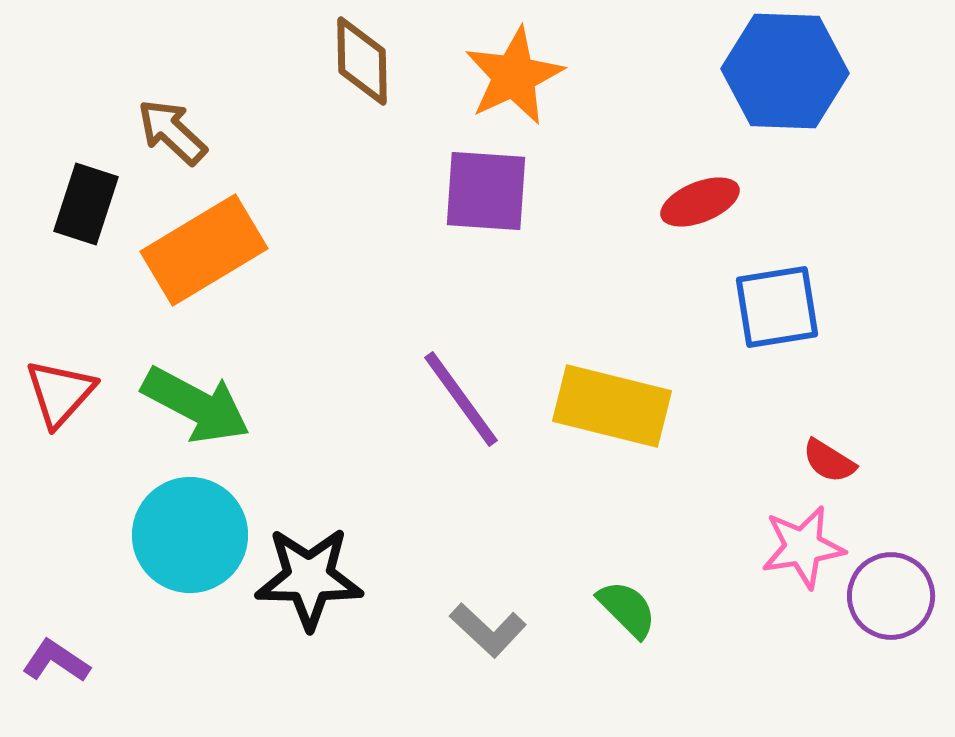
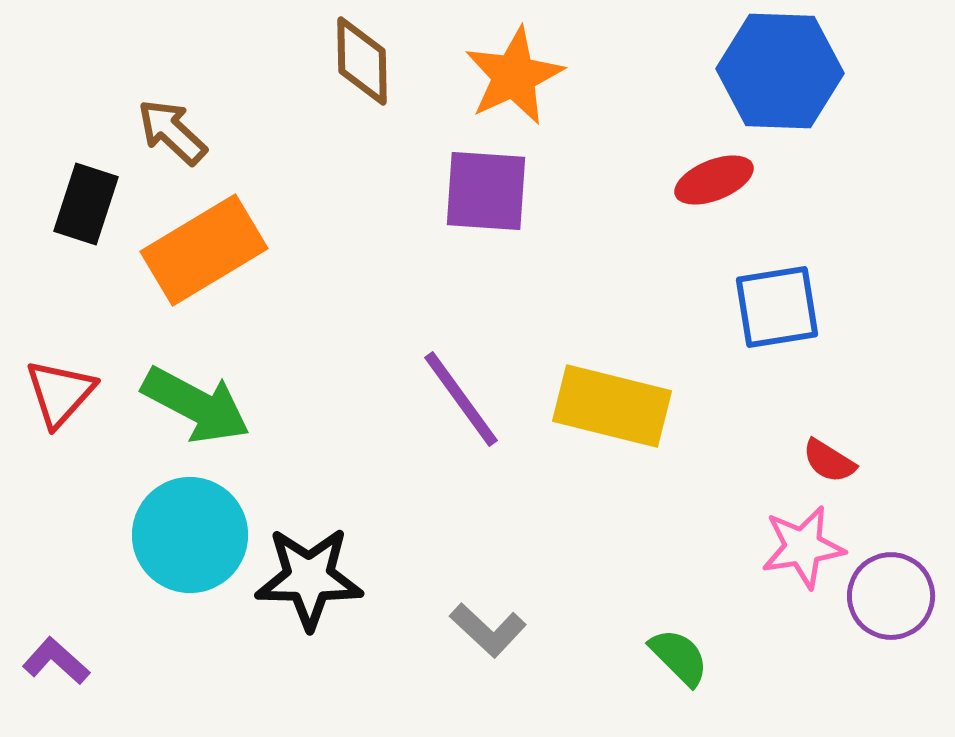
blue hexagon: moved 5 px left
red ellipse: moved 14 px right, 22 px up
green semicircle: moved 52 px right, 48 px down
purple L-shape: rotated 8 degrees clockwise
